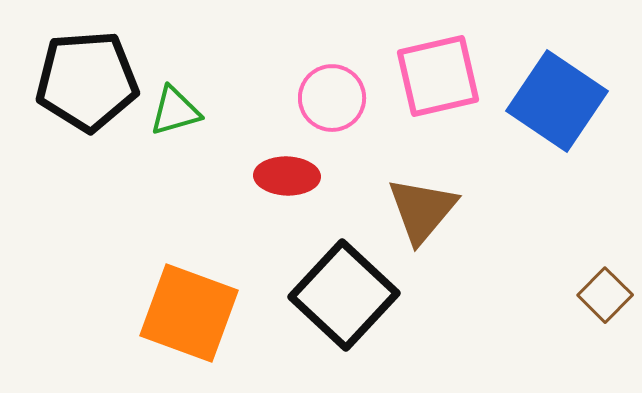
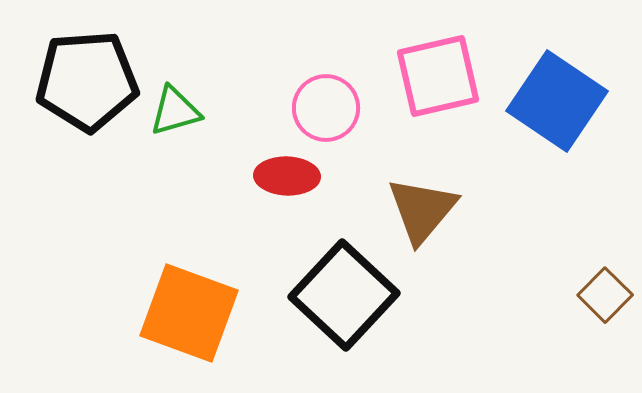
pink circle: moved 6 px left, 10 px down
